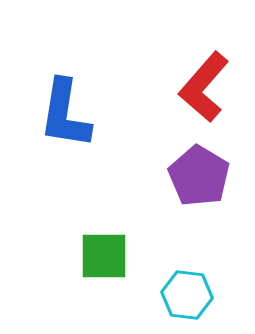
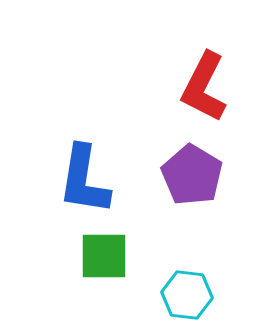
red L-shape: rotated 14 degrees counterclockwise
blue L-shape: moved 19 px right, 66 px down
purple pentagon: moved 7 px left, 1 px up
